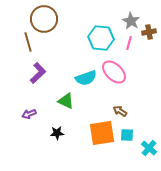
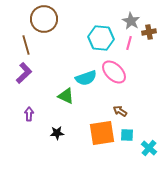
brown line: moved 2 px left, 3 px down
purple L-shape: moved 14 px left
green triangle: moved 5 px up
purple arrow: rotated 112 degrees clockwise
